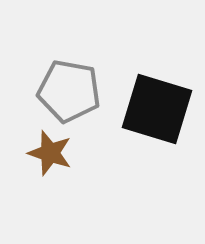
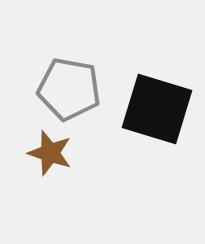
gray pentagon: moved 2 px up
